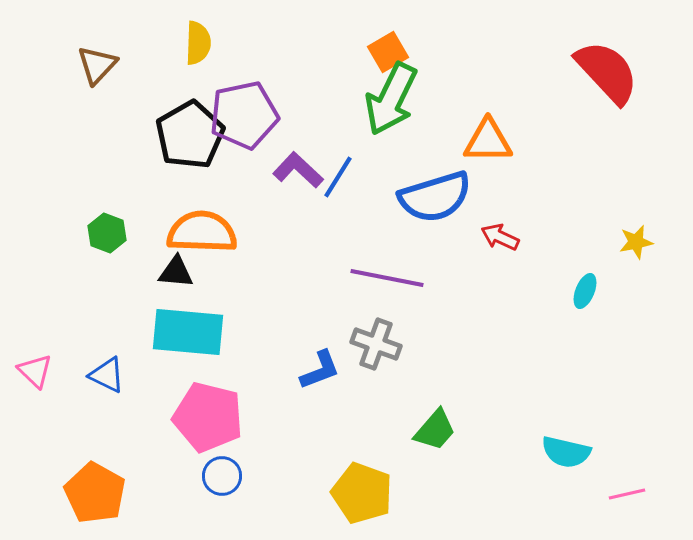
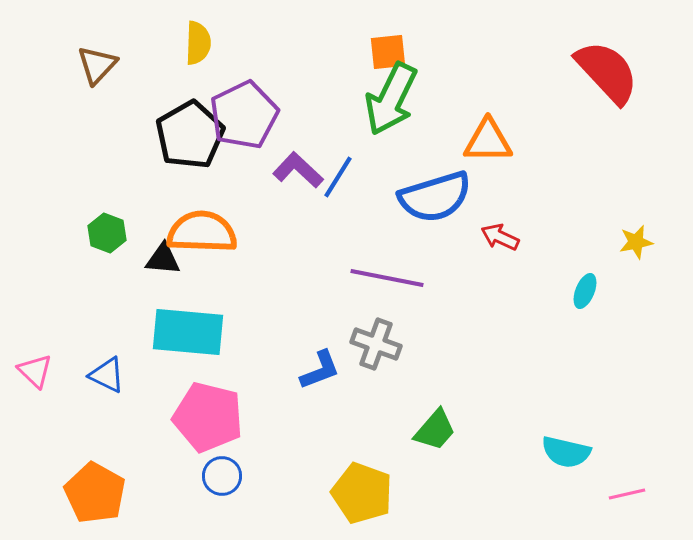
orange square: rotated 24 degrees clockwise
purple pentagon: rotated 14 degrees counterclockwise
black triangle: moved 13 px left, 13 px up
